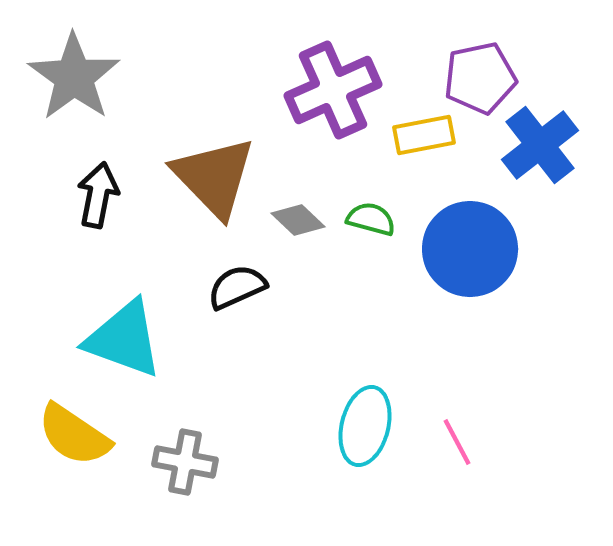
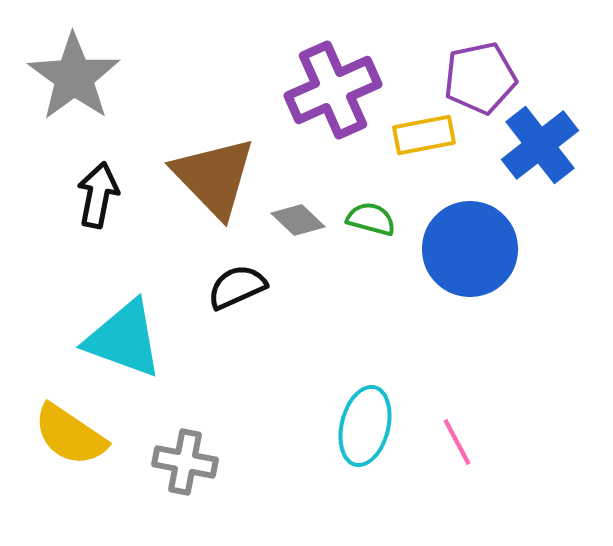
yellow semicircle: moved 4 px left
